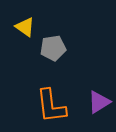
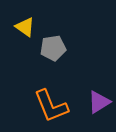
orange L-shape: rotated 15 degrees counterclockwise
